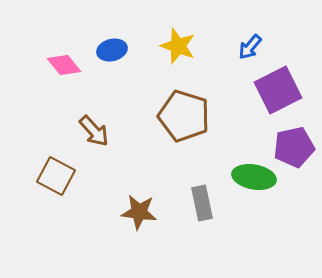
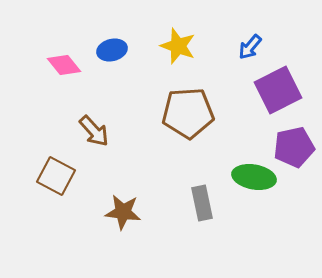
brown pentagon: moved 4 px right, 3 px up; rotated 21 degrees counterclockwise
brown star: moved 16 px left
